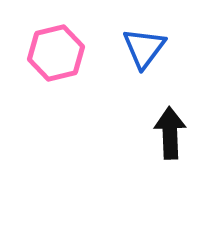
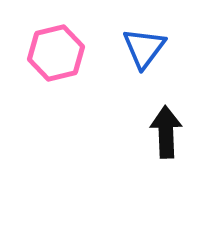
black arrow: moved 4 px left, 1 px up
